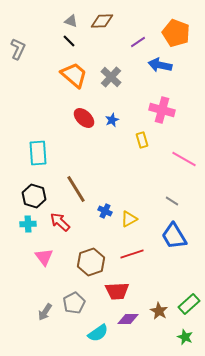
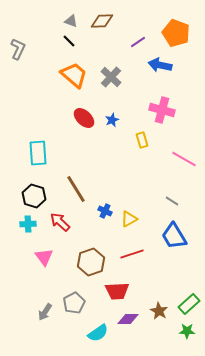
green star: moved 2 px right, 6 px up; rotated 21 degrees counterclockwise
